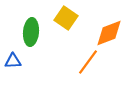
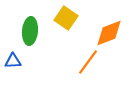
green ellipse: moved 1 px left, 1 px up
